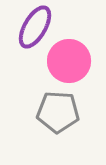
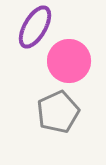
gray pentagon: rotated 27 degrees counterclockwise
